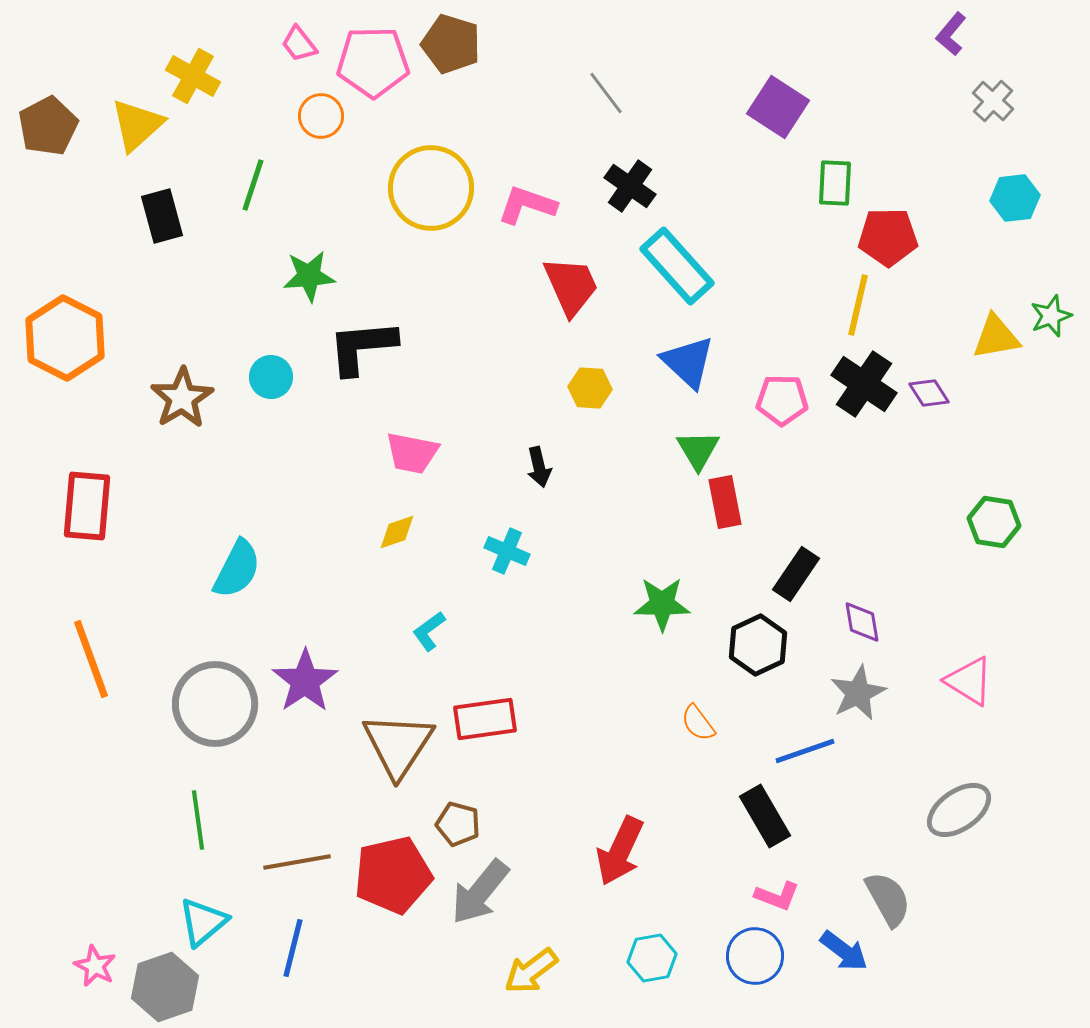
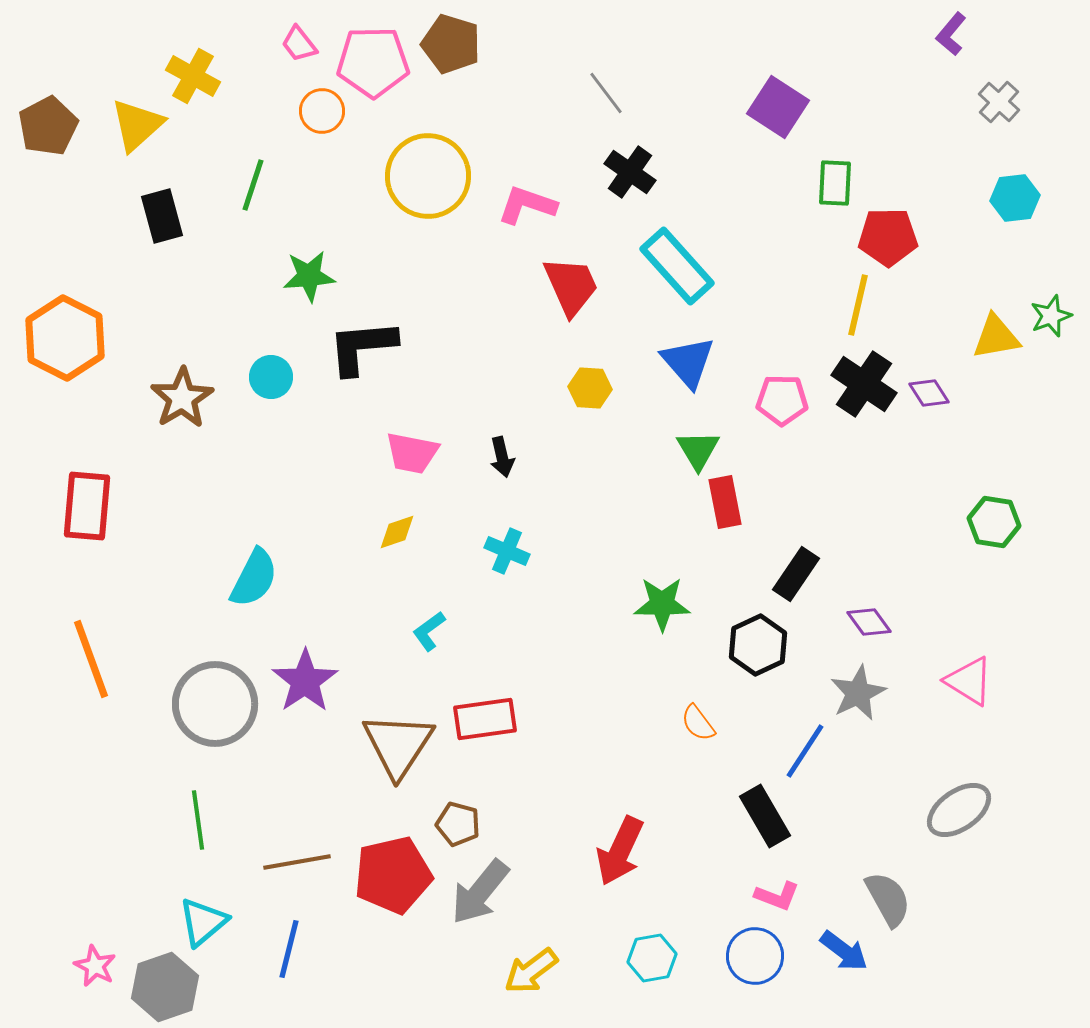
gray cross at (993, 101): moved 6 px right, 1 px down
orange circle at (321, 116): moved 1 px right, 5 px up
black cross at (630, 186): moved 14 px up
yellow circle at (431, 188): moved 3 px left, 12 px up
blue triangle at (688, 362): rotated 6 degrees clockwise
black arrow at (539, 467): moved 37 px left, 10 px up
cyan semicircle at (237, 569): moved 17 px right, 9 px down
purple diamond at (862, 622): moved 7 px right; rotated 27 degrees counterclockwise
blue line at (805, 751): rotated 38 degrees counterclockwise
blue line at (293, 948): moved 4 px left, 1 px down
